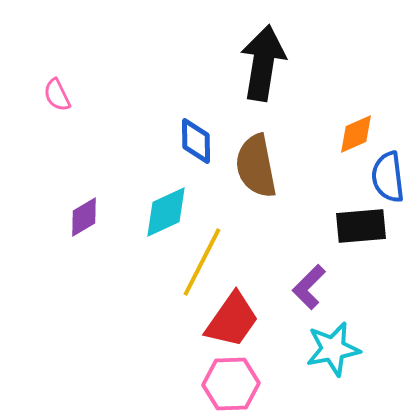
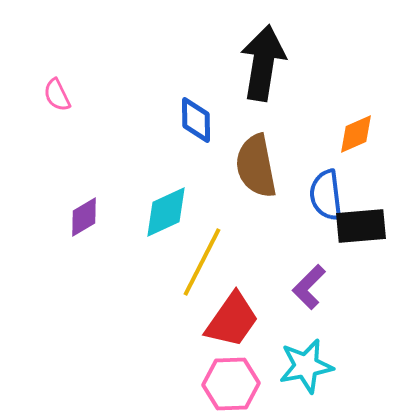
blue diamond: moved 21 px up
blue semicircle: moved 62 px left, 18 px down
cyan star: moved 27 px left, 17 px down
